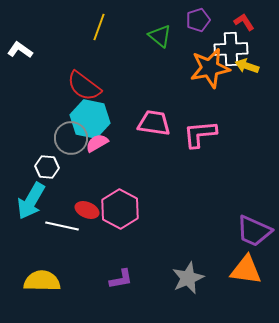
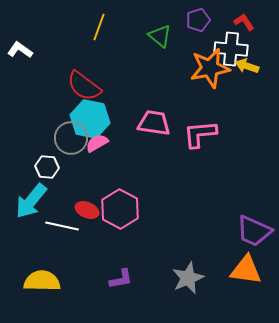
white cross: rotated 8 degrees clockwise
cyan arrow: rotated 9 degrees clockwise
